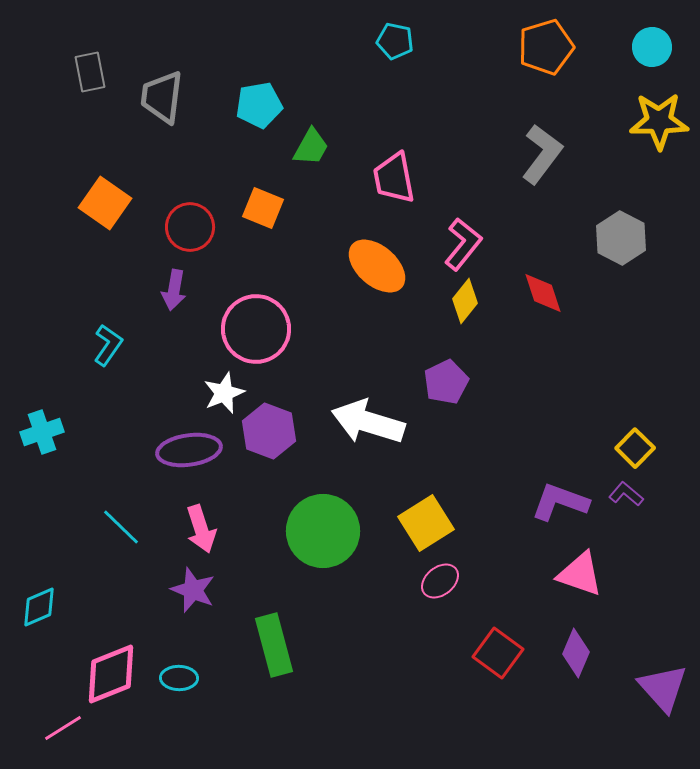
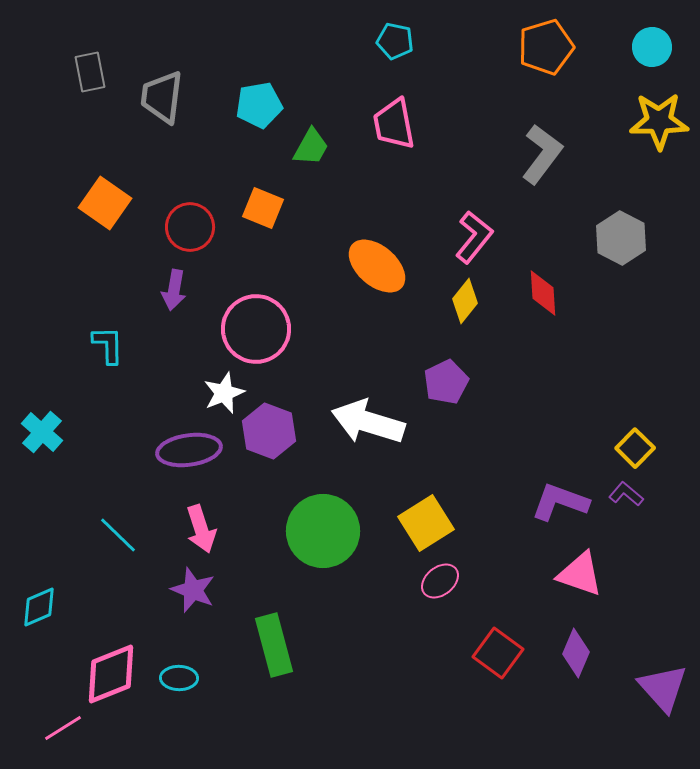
pink trapezoid at (394, 178): moved 54 px up
pink L-shape at (463, 244): moved 11 px right, 7 px up
red diamond at (543, 293): rotated 15 degrees clockwise
cyan L-shape at (108, 345): rotated 36 degrees counterclockwise
cyan cross at (42, 432): rotated 30 degrees counterclockwise
cyan line at (121, 527): moved 3 px left, 8 px down
